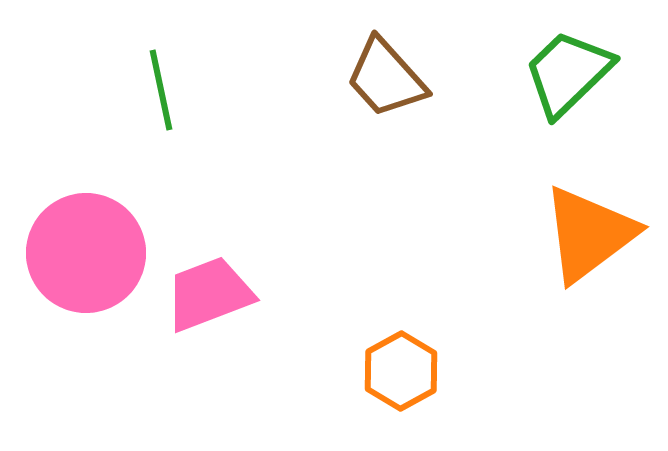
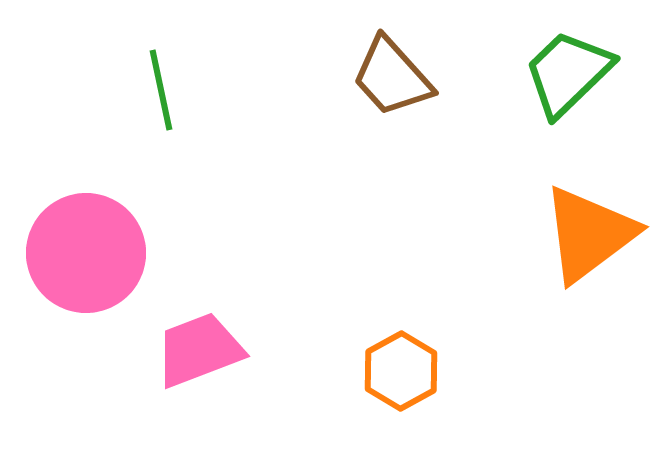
brown trapezoid: moved 6 px right, 1 px up
pink trapezoid: moved 10 px left, 56 px down
